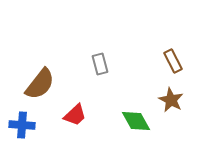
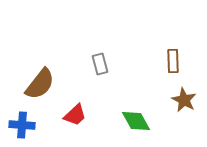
brown rectangle: rotated 25 degrees clockwise
brown star: moved 13 px right
